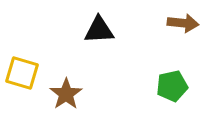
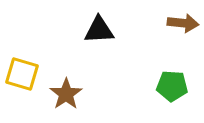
yellow square: moved 1 px down
green pentagon: rotated 16 degrees clockwise
